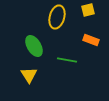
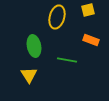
green ellipse: rotated 20 degrees clockwise
